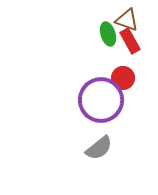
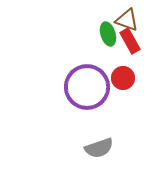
purple circle: moved 14 px left, 13 px up
gray semicircle: rotated 20 degrees clockwise
